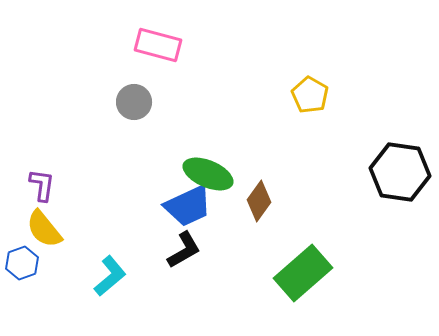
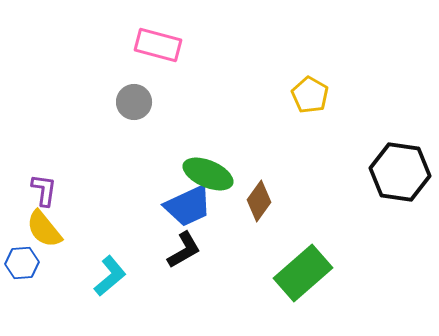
purple L-shape: moved 2 px right, 5 px down
blue hexagon: rotated 16 degrees clockwise
